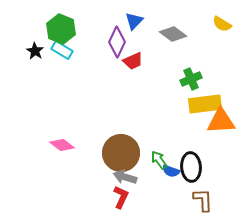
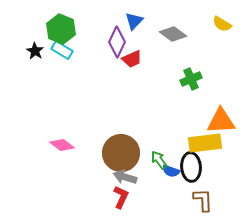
red trapezoid: moved 1 px left, 2 px up
yellow rectangle: moved 39 px down
